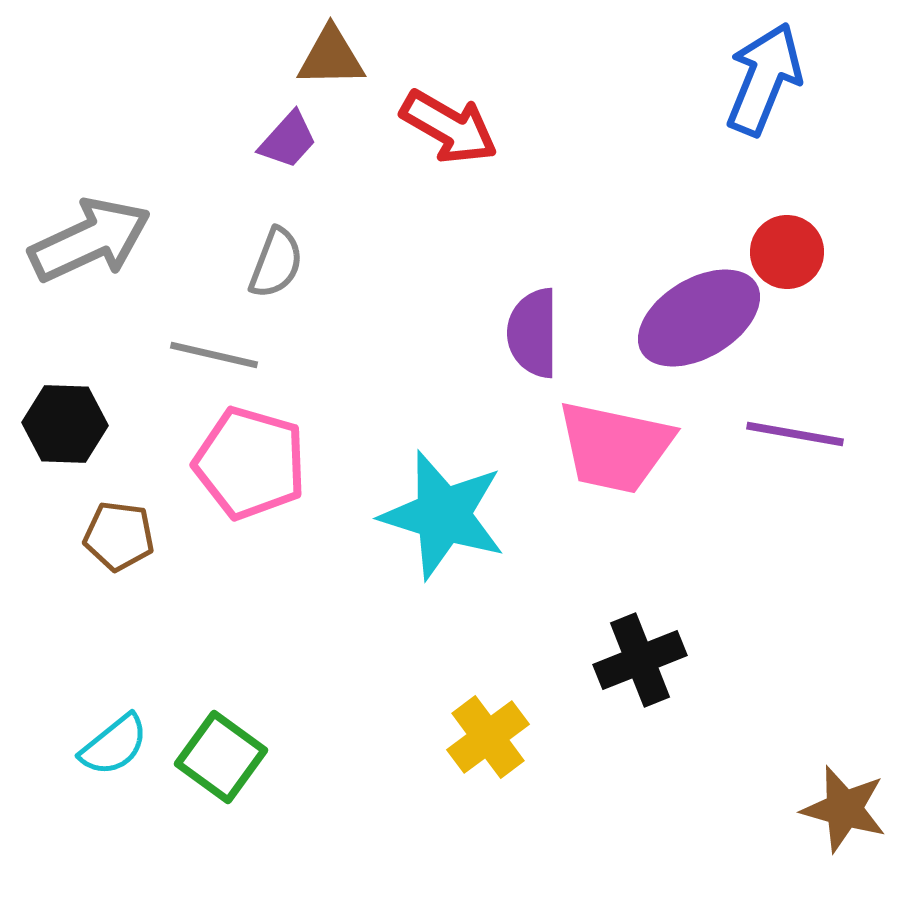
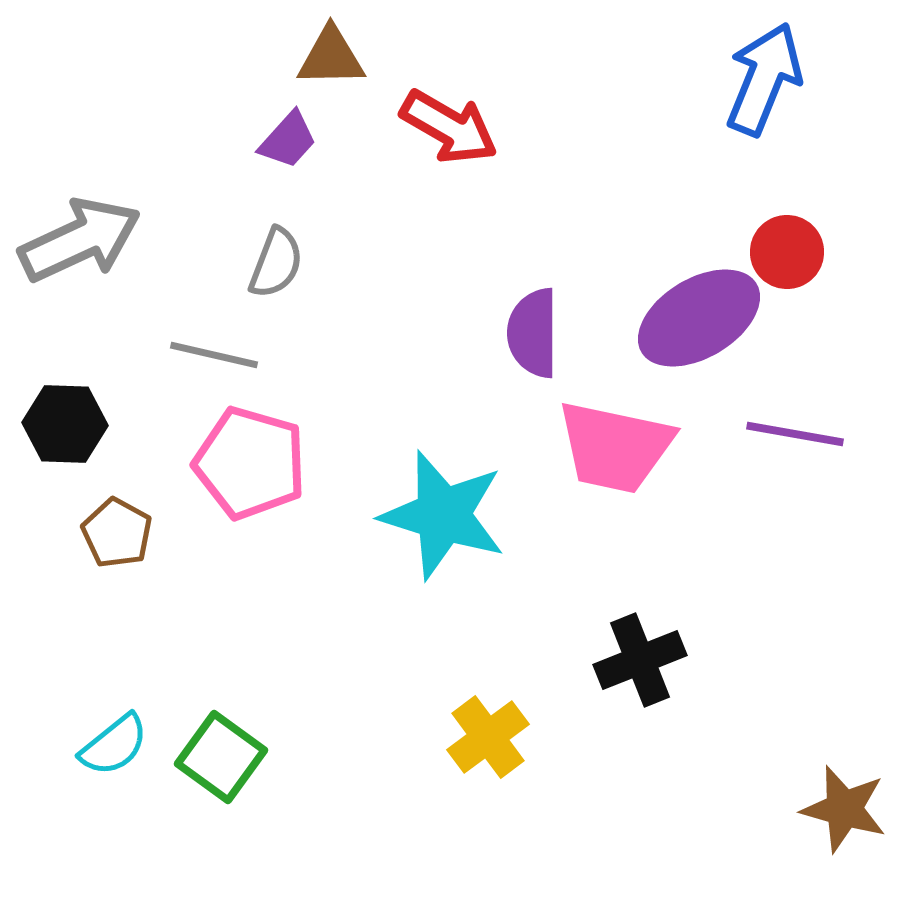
gray arrow: moved 10 px left
brown pentagon: moved 2 px left, 3 px up; rotated 22 degrees clockwise
